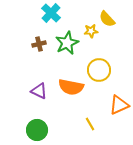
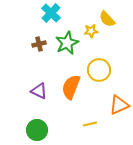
orange semicircle: rotated 100 degrees clockwise
yellow line: rotated 72 degrees counterclockwise
